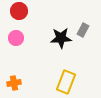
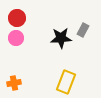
red circle: moved 2 px left, 7 px down
